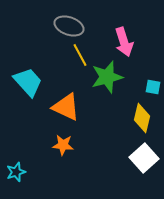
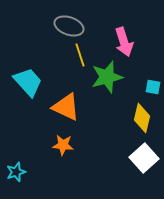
yellow line: rotated 10 degrees clockwise
